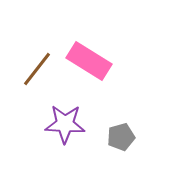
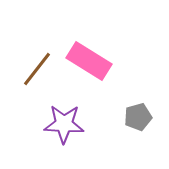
purple star: moved 1 px left
gray pentagon: moved 17 px right, 20 px up
